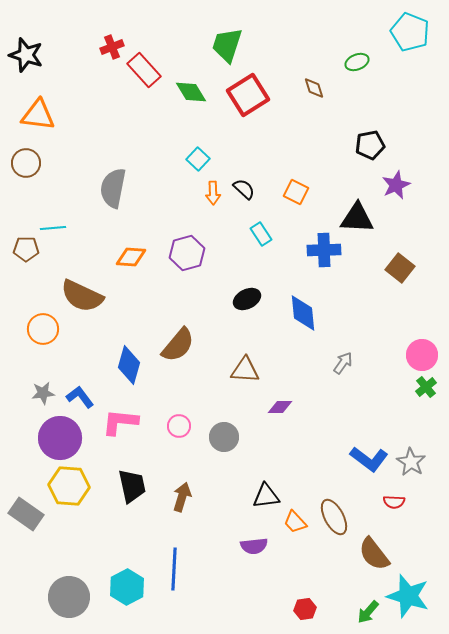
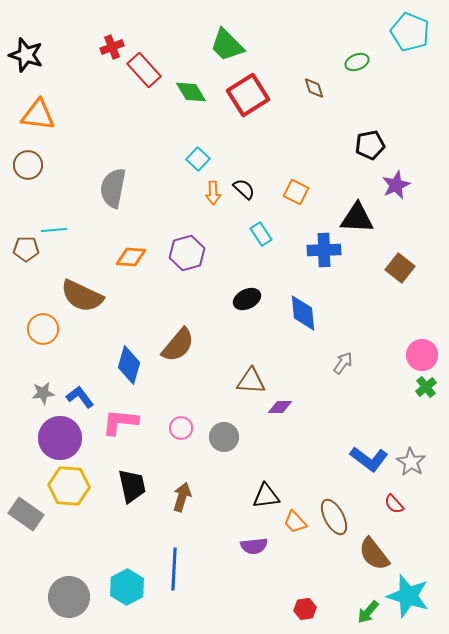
green trapezoid at (227, 45): rotated 63 degrees counterclockwise
brown circle at (26, 163): moved 2 px right, 2 px down
cyan line at (53, 228): moved 1 px right, 2 px down
brown triangle at (245, 370): moved 6 px right, 11 px down
pink circle at (179, 426): moved 2 px right, 2 px down
red semicircle at (394, 502): moved 2 px down; rotated 45 degrees clockwise
